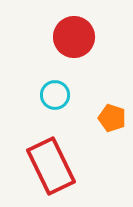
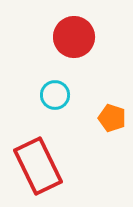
red rectangle: moved 13 px left
